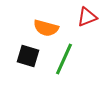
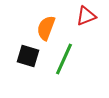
red triangle: moved 1 px left, 1 px up
orange semicircle: rotated 95 degrees clockwise
